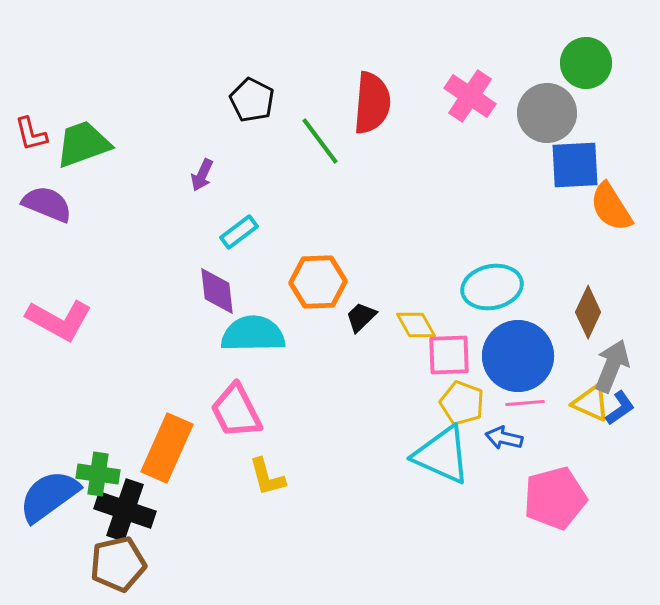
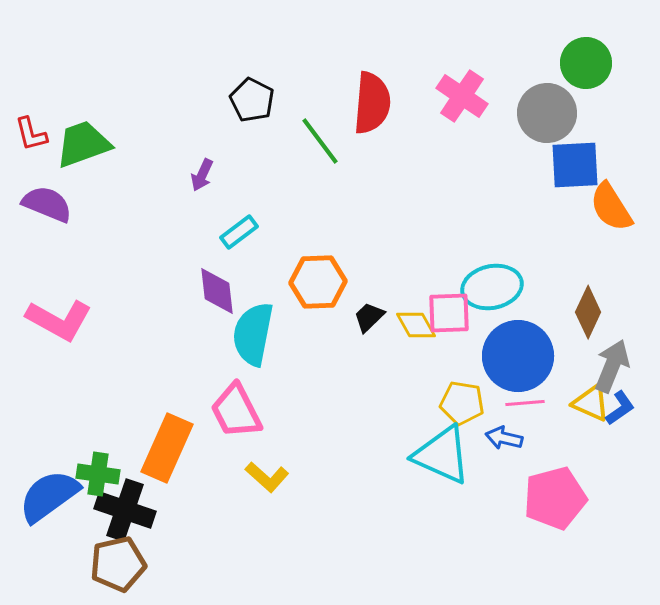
pink cross: moved 8 px left
black trapezoid: moved 8 px right
cyan semicircle: rotated 78 degrees counterclockwise
pink square: moved 42 px up
yellow pentagon: rotated 12 degrees counterclockwise
yellow L-shape: rotated 33 degrees counterclockwise
